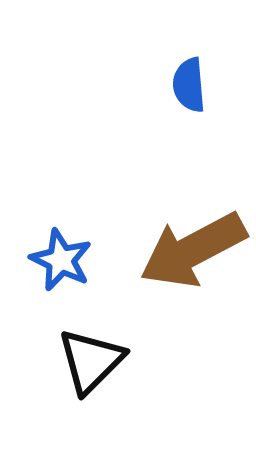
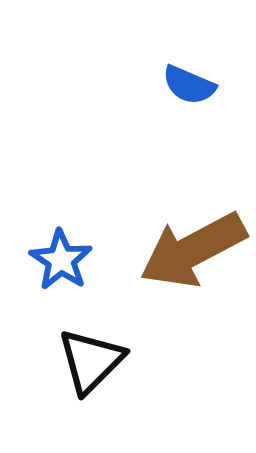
blue semicircle: rotated 62 degrees counterclockwise
blue star: rotated 8 degrees clockwise
